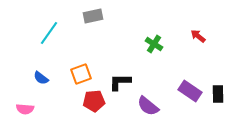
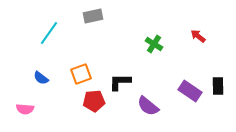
black rectangle: moved 8 px up
